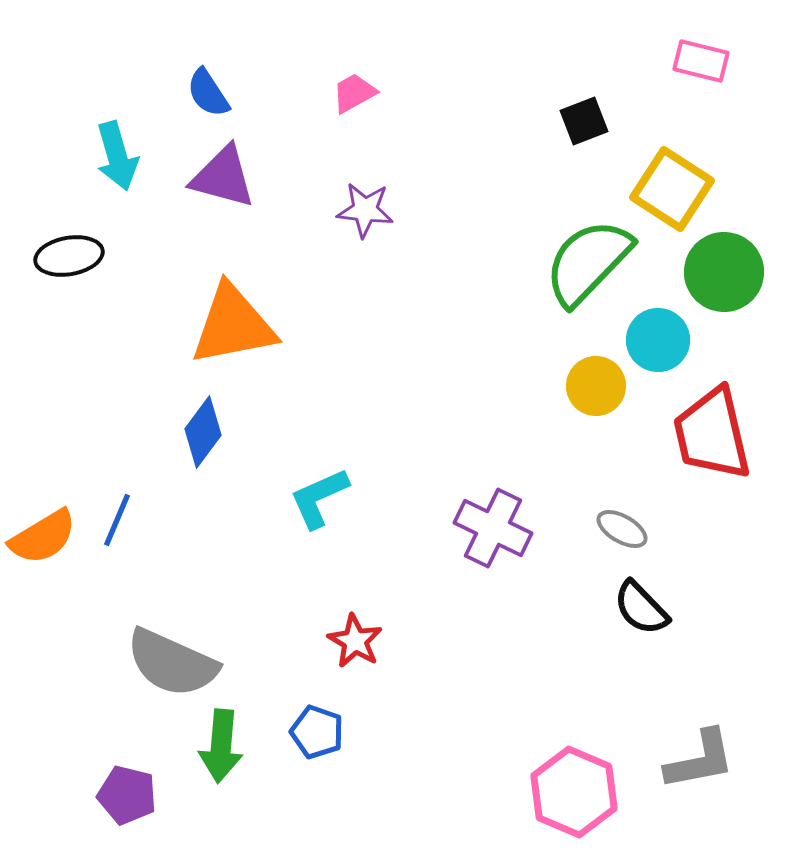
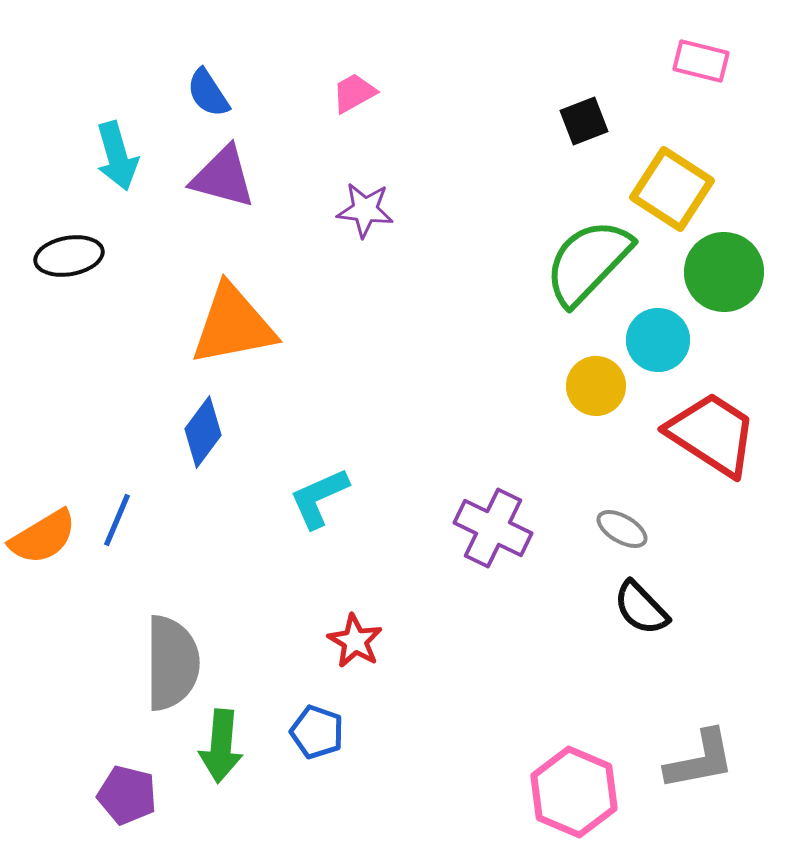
red trapezoid: rotated 136 degrees clockwise
gray semicircle: rotated 114 degrees counterclockwise
